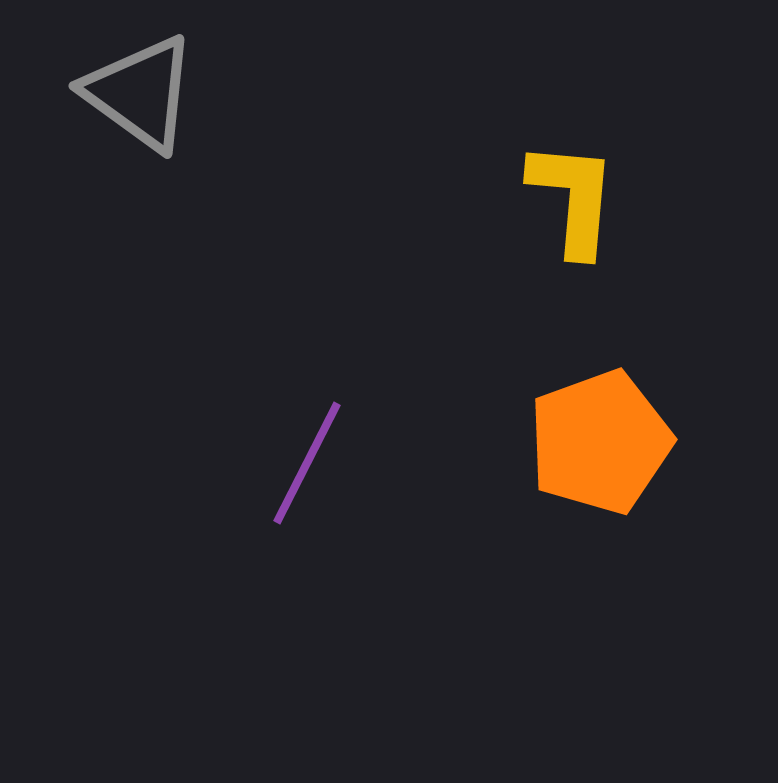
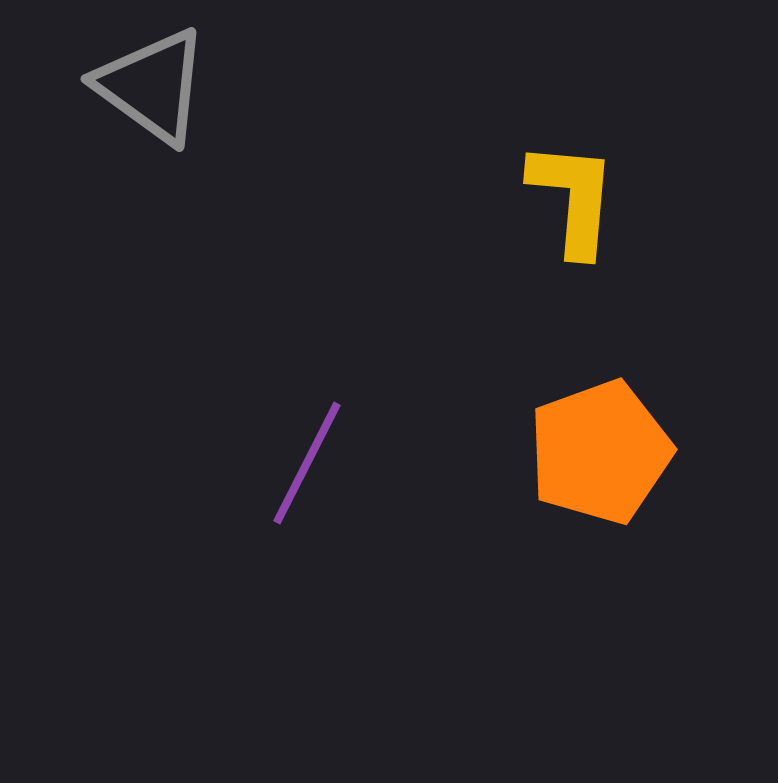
gray triangle: moved 12 px right, 7 px up
orange pentagon: moved 10 px down
